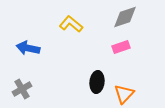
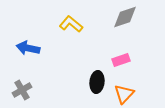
pink rectangle: moved 13 px down
gray cross: moved 1 px down
